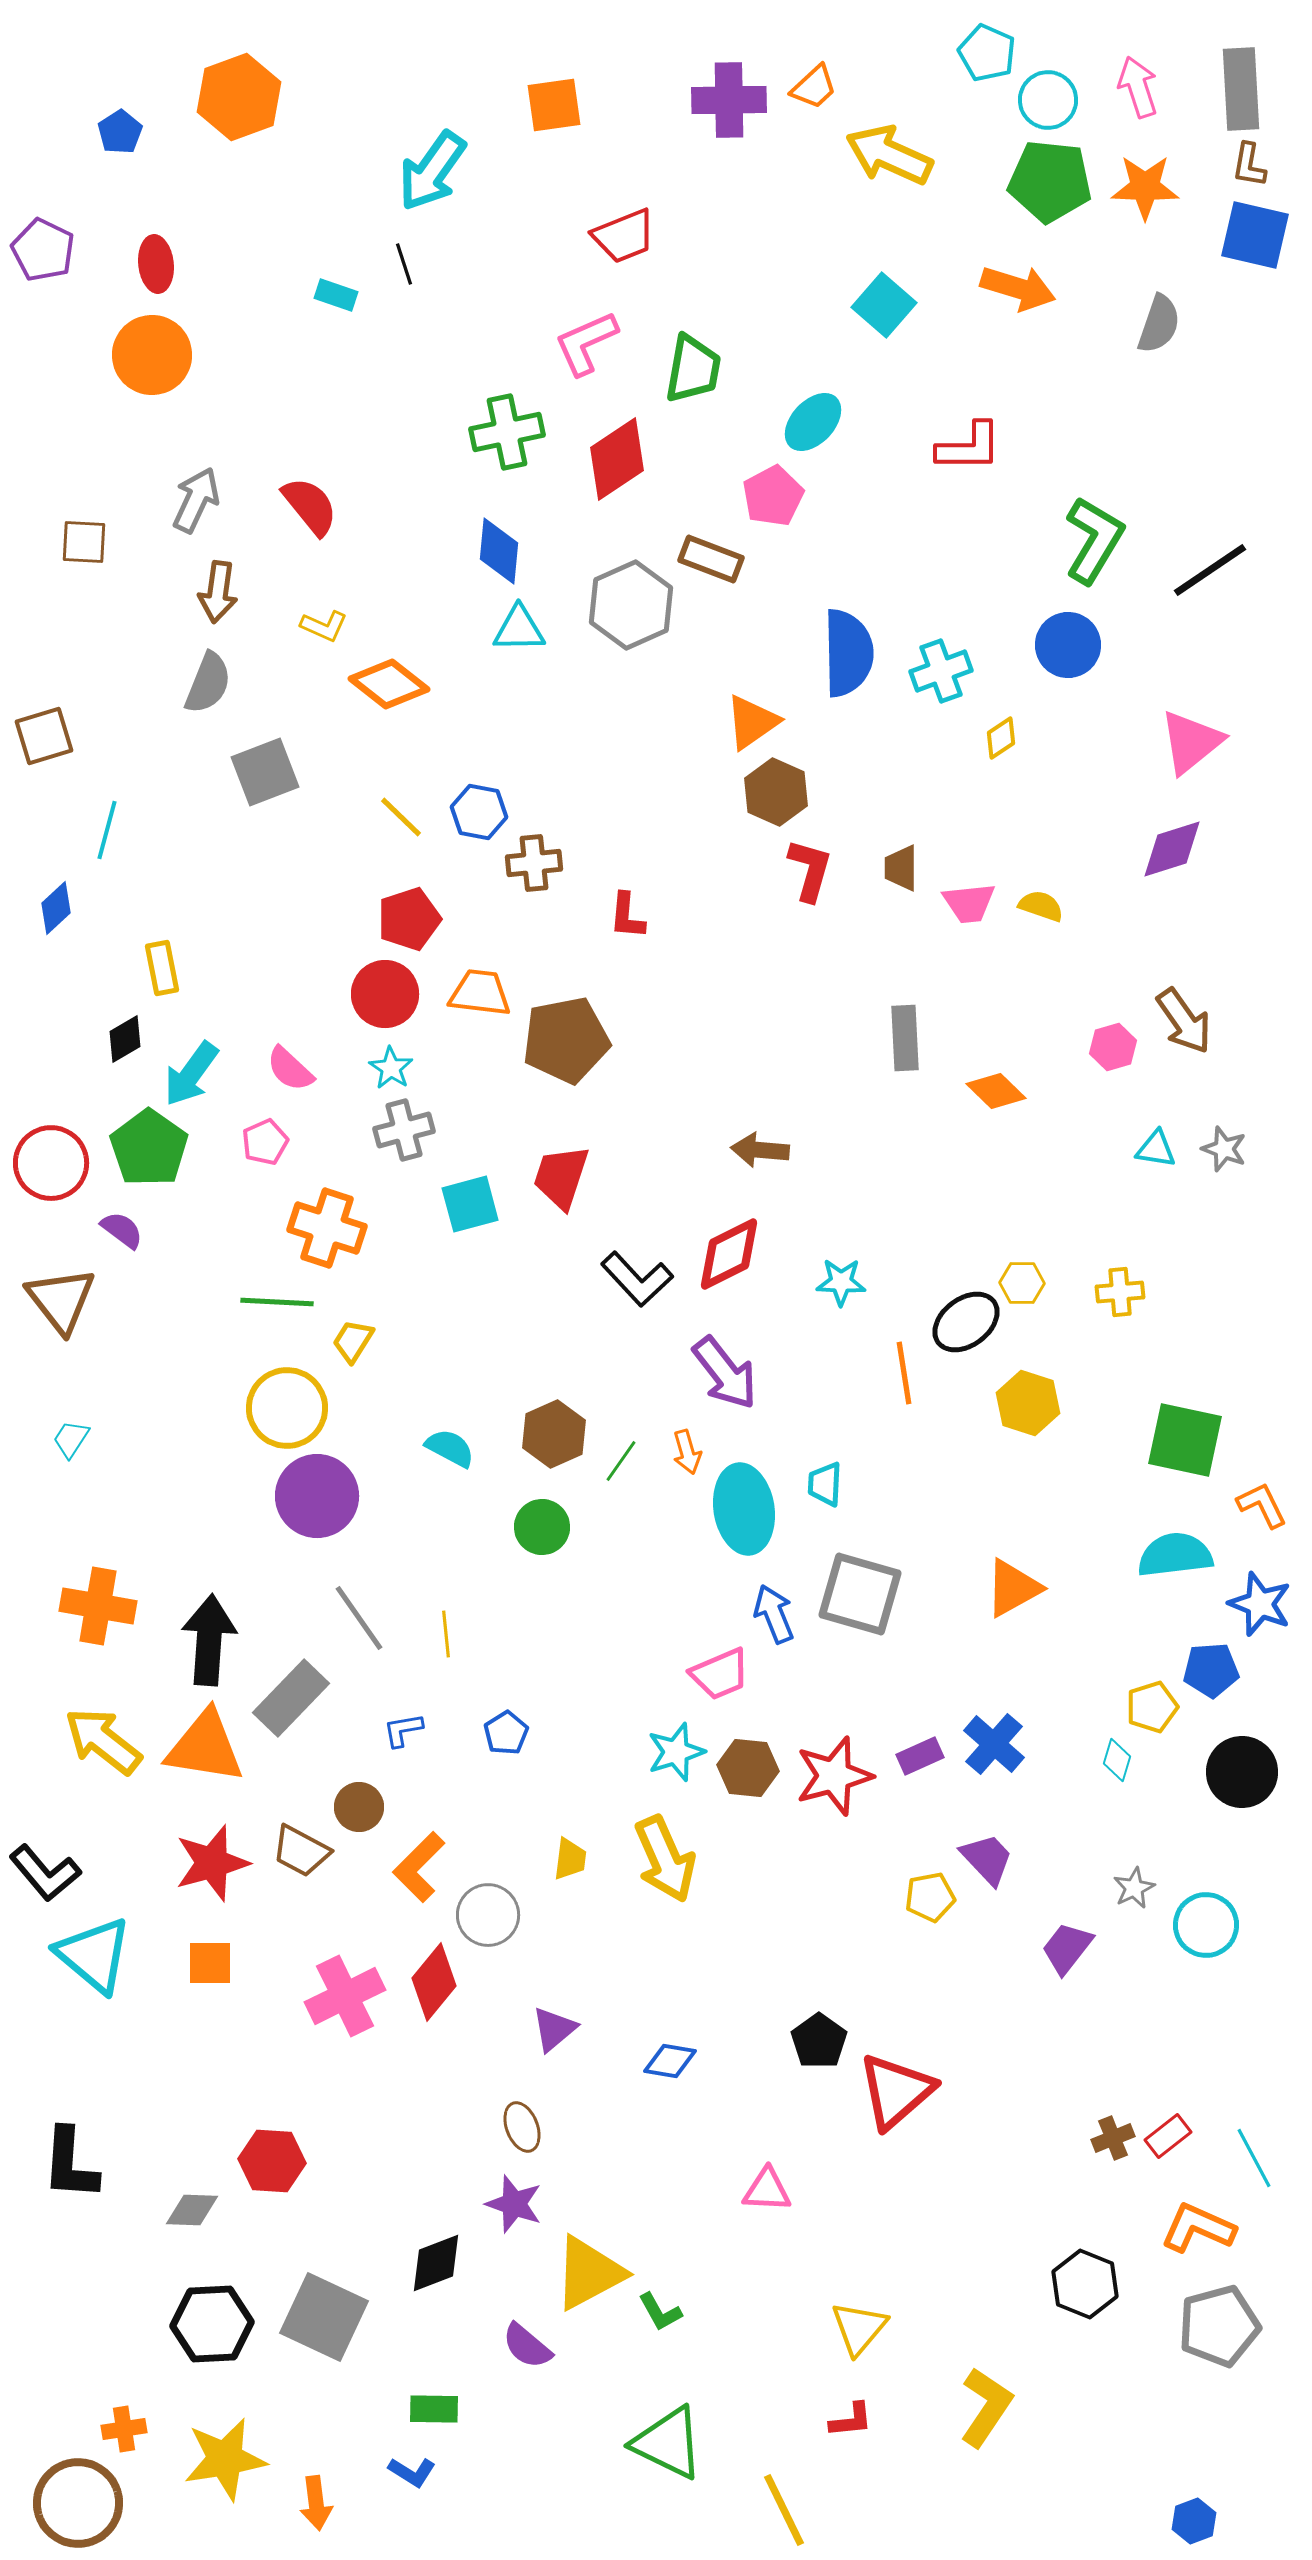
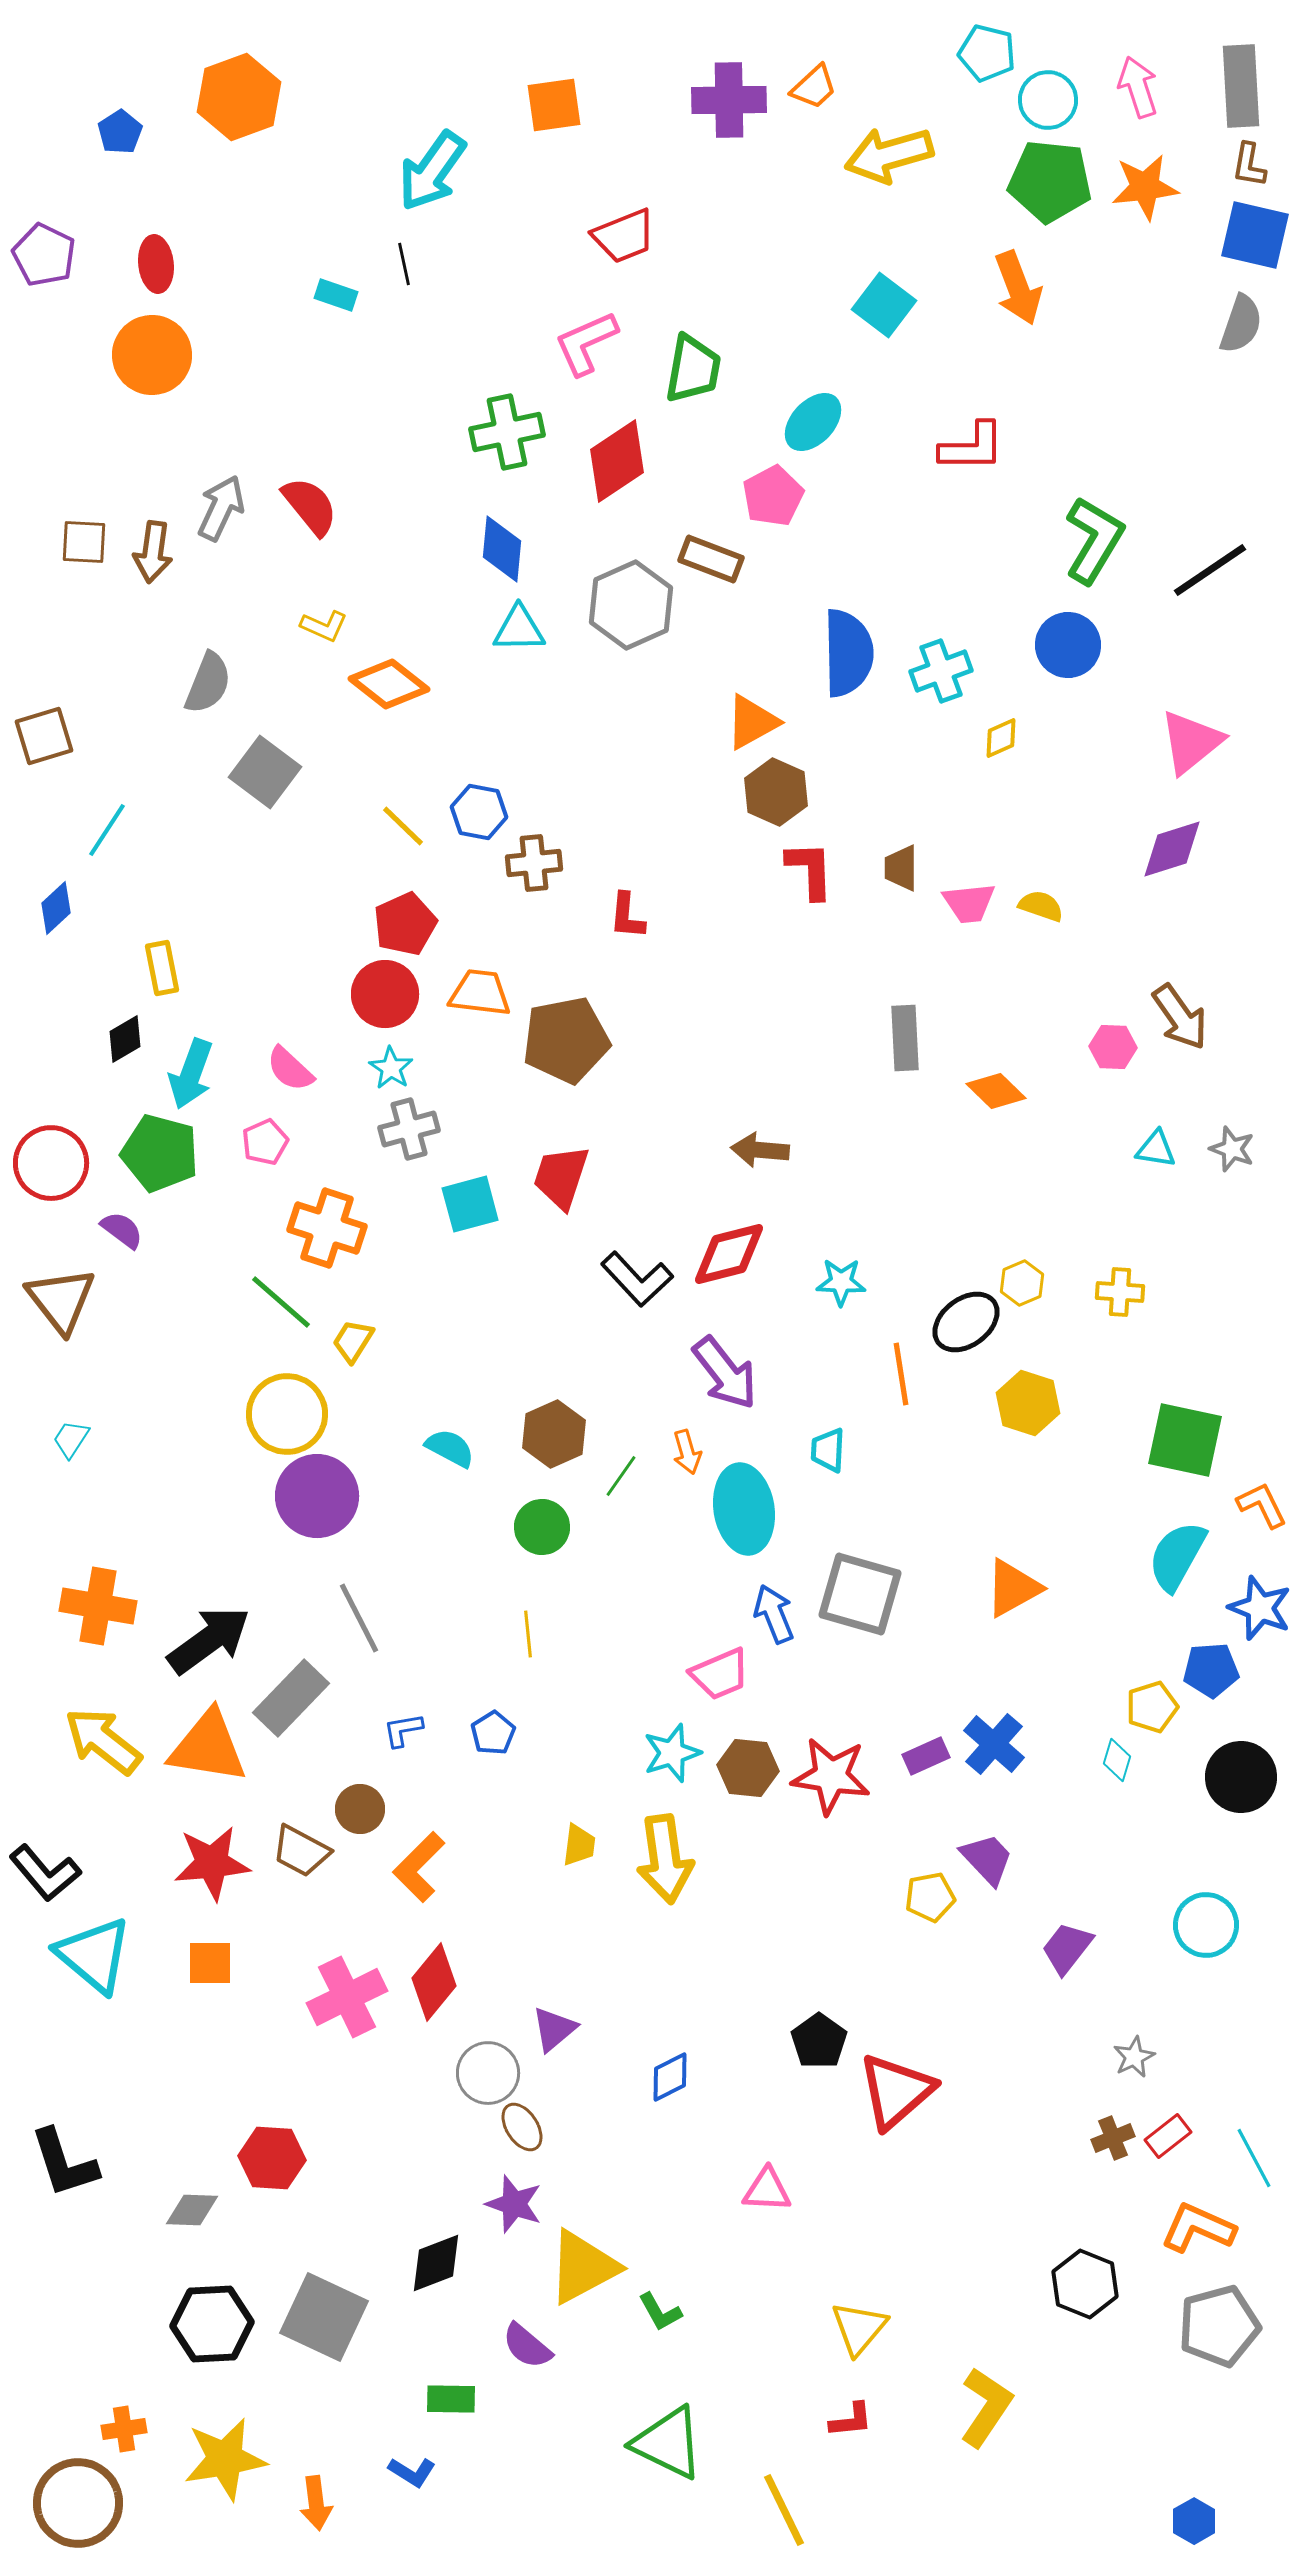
cyan pentagon at (987, 53): rotated 10 degrees counterclockwise
gray rectangle at (1241, 89): moved 3 px up
yellow arrow at (889, 155): rotated 40 degrees counterclockwise
orange star at (1145, 187): rotated 8 degrees counterclockwise
purple pentagon at (43, 250): moved 1 px right, 5 px down
black line at (404, 264): rotated 6 degrees clockwise
orange arrow at (1018, 288): rotated 52 degrees clockwise
cyan square at (884, 305): rotated 4 degrees counterclockwise
gray semicircle at (1159, 324): moved 82 px right
red L-shape at (969, 447): moved 3 px right
red diamond at (617, 459): moved 2 px down
gray arrow at (196, 500): moved 25 px right, 8 px down
blue diamond at (499, 551): moved 3 px right, 2 px up
brown arrow at (218, 592): moved 65 px left, 40 px up
orange triangle at (752, 722): rotated 6 degrees clockwise
yellow diamond at (1001, 738): rotated 9 degrees clockwise
gray square at (265, 772): rotated 32 degrees counterclockwise
yellow line at (401, 817): moved 2 px right, 9 px down
cyan line at (107, 830): rotated 18 degrees clockwise
red L-shape at (810, 870): rotated 18 degrees counterclockwise
red pentagon at (409, 919): moved 4 px left, 5 px down; rotated 6 degrees counterclockwise
brown arrow at (1184, 1021): moved 4 px left, 4 px up
pink hexagon at (1113, 1047): rotated 18 degrees clockwise
cyan arrow at (191, 1074): rotated 16 degrees counterclockwise
gray cross at (404, 1130): moved 5 px right, 1 px up
green pentagon at (149, 1148): moved 11 px right, 5 px down; rotated 20 degrees counterclockwise
gray star at (1224, 1149): moved 8 px right
red diamond at (729, 1254): rotated 12 degrees clockwise
yellow hexagon at (1022, 1283): rotated 24 degrees counterclockwise
yellow cross at (1120, 1292): rotated 9 degrees clockwise
green line at (277, 1302): moved 4 px right; rotated 38 degrees clockwise
orange line at (904, 1373): moved 3 px left, 1 px down
yellow circle at (287, 1408): moved 6 px down
green line at (621, 1461): moved 15 px down
cyan trapezoid at (825, 1484): moved 3 px right, 34 px up
cyan semicircle at (1175, 1555): moved 2 px right, 1 px down; rotated 54 degrees counterclockwise
blue star at (1260, 1604): moved 4 px down
gray line at (359, 1618): rotated 8 degrees clockwise
yellow line at (446, 1634): moved 82 px right
black arrow at (209, 1640): rotated 50 degrees clockwise
blue pentagon at (506, 1733): moved 13 px left
orange triangle at (205, 1747): moved 3 px right
cyan star at (676, 1752): moved 4 px left, 1 px down
purple rectangle at (920, 1756): moved 6 px right
black circle at (1242, 1772): moved 1 px left, 5 px down
red star at (834, 1776): moved 3 px left; rotated 24 degrees clockwise
brown circle at (359, 1807): moved 1 px right, 2 px down
yellow trapezoid at (570, 1859): moved 9 px right, 14 px up
yellow arrow at (665, 1859): rotated 16 degrees clockwise
red star at (212, 1863): rotated 10 degrees clockwise
gray star at (1134, 1888): moved 169 px down
gray circle at (488, 1915): moved 158 px down
pink cross at (345, 1996): moved 2 px right, 1 px down
blue diamond at (670, 2061): moved 16 px down; rotated 36 degrees counterclockwise
brown ellipse at (522, 2127): rotated 12 degrees counterclockwise
red hexagon at (272, 2161): moved 3 px up
black L-shape at (70, 2164): moved 6 px left, 1 px up; rotated 22 degrees counterclockwise
yellow triangle at (589, 2273): moved 6 px left, 6 px up
green rectangle at (434, 2409): moved 17 px right, 10 px up
blue hexagon at (1194, 2521): rotated 9 degrees counterclockwise
